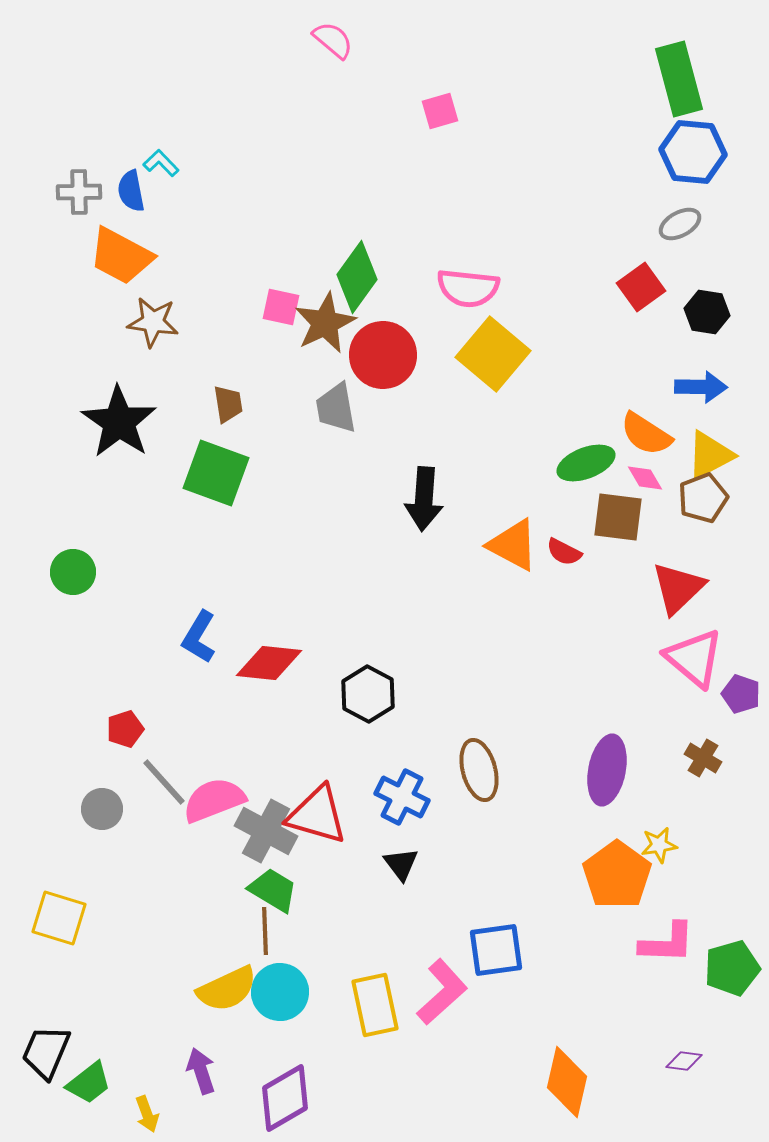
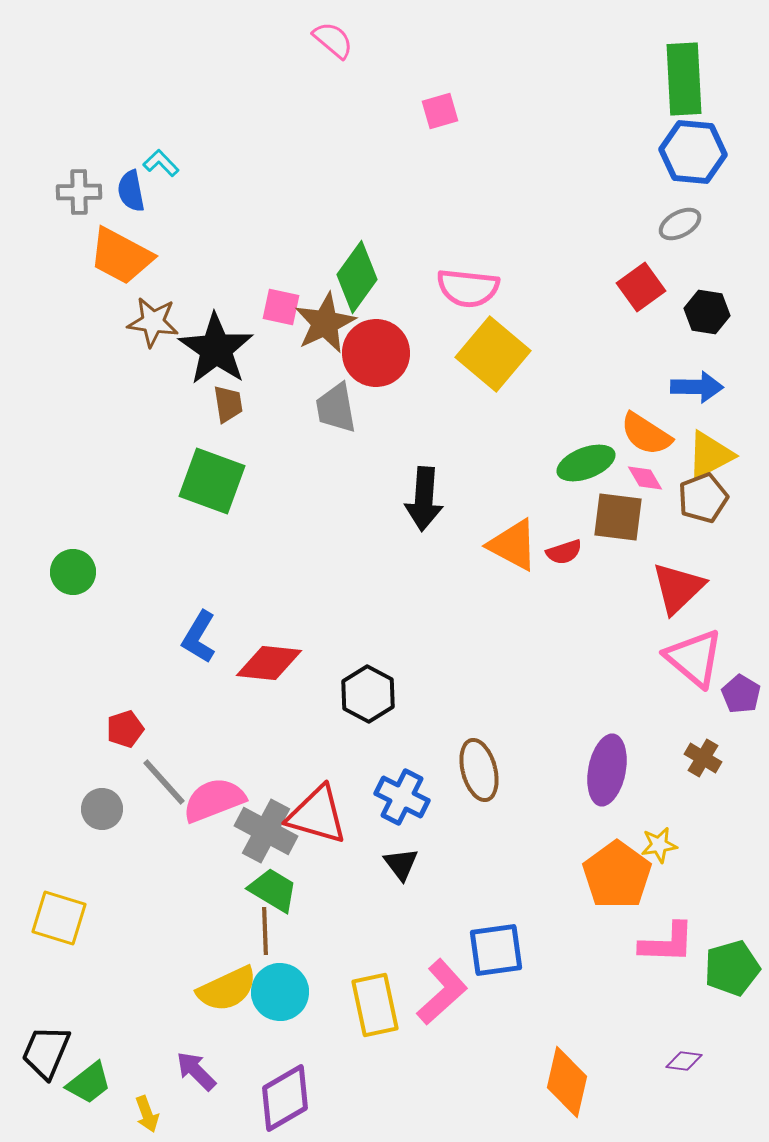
green rectangle at (679, 79): moved 5 px right; rotated 12 degrees clockwise
red circle at (383, 355): moved 7 px left, 2 px up
blue arrow at (701, 387): moved 4 px left
black star at (119, 422): moved 97 px right, 73 px up
green square at (216, 473): moved 4 px left, 8 px down
red semicircle at (564, 552): rotated 45 degrees counterclockwise
purple pentagon at (741, 694): rotated 12 degrees clockwise
purple arrow at (201, 1071): moved 5 px left; rotated 27 degrees counterclockwise
